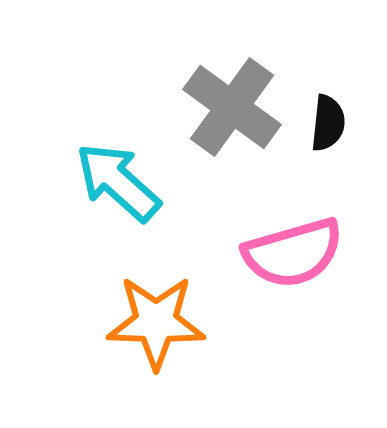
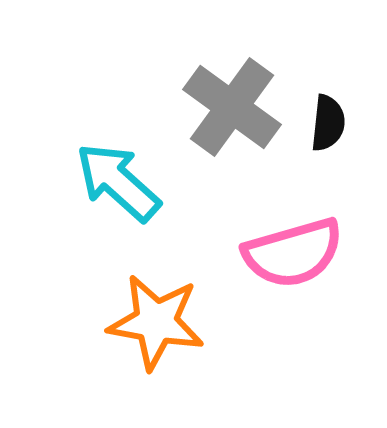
orange star: rotated 8 degrees clockwise
